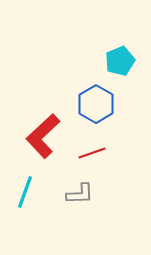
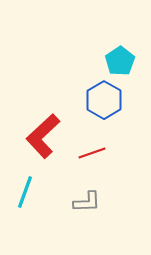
cyan pentagon: rotated 12 degrees counterclockwise
blue hexagon: moved 8 px right, 4 px up
gray L-shape: moved 7 px right, 8 px down
